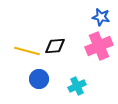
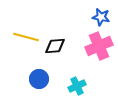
yellow line: moved 1 px left, 14 px up
